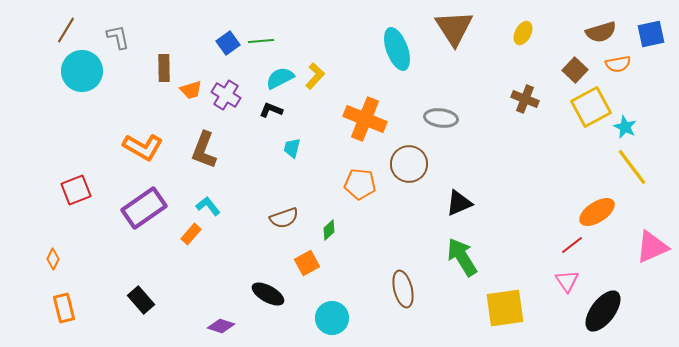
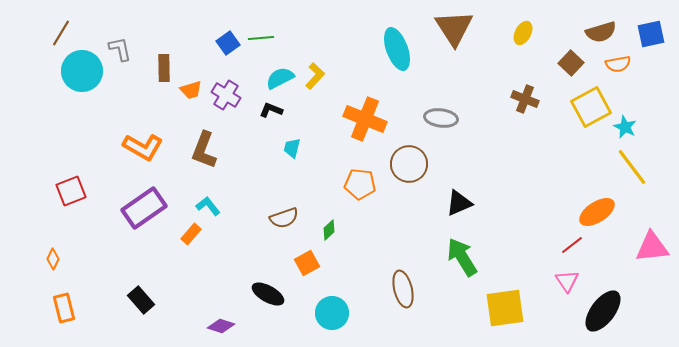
brown line at (66, 30): moved 5 px left, 3 px down
gray L-shape at (118, 37): moved 2 px right, 12 px down
green line at (261, 41): moved 3 px up
brown square at (575, 70): moved 4 px left, 7 px up
red square at (76, 190): moved 5 px left, 1 px down
pink triangle at (652, 247): rotated 18 degrees clockwise
cyan circle at (332, 318): moved 5 px up
